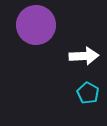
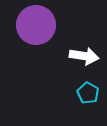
white arrow: rotated 12 degrees clockwise
